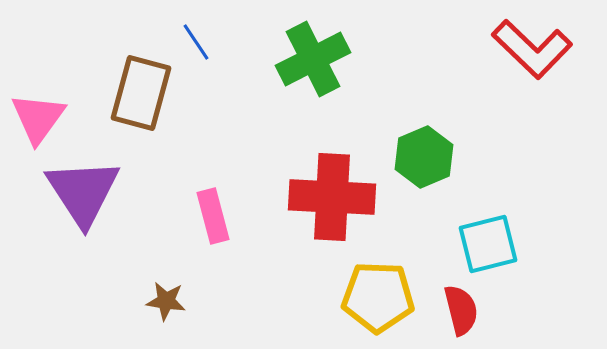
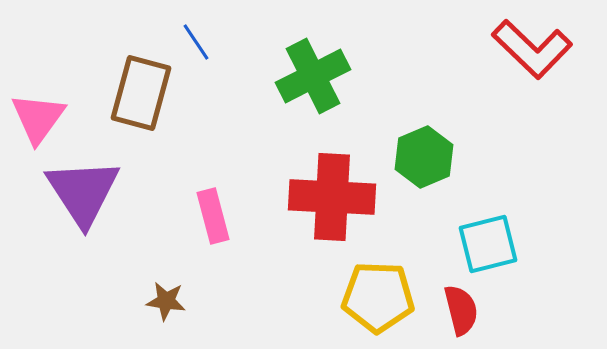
green cross: moved 17 px down
